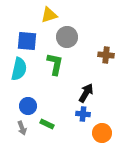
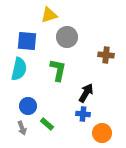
green L-shape: moved 3 px right, 6 px down
green rectangle: rotated 16 degrees clockwise
